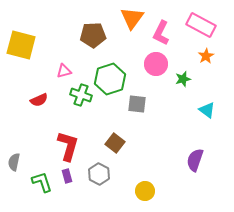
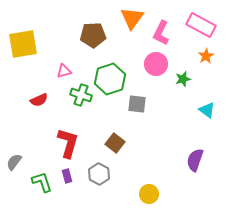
yellow square: moved 2 px right, 1 px up; rotated 24 degrees counterclockwise
red L-shape: moved 3 px up
gray semicircle: rotated 24 degrees clockwise
yellow circle: moved 4 px right, 3 px down
